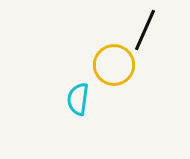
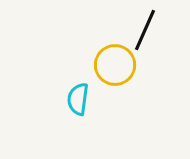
yellow circle: moved 1 px right
